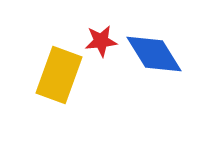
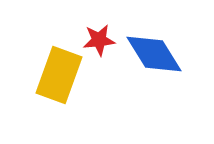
red star: moved 2 px left, 1 px up
